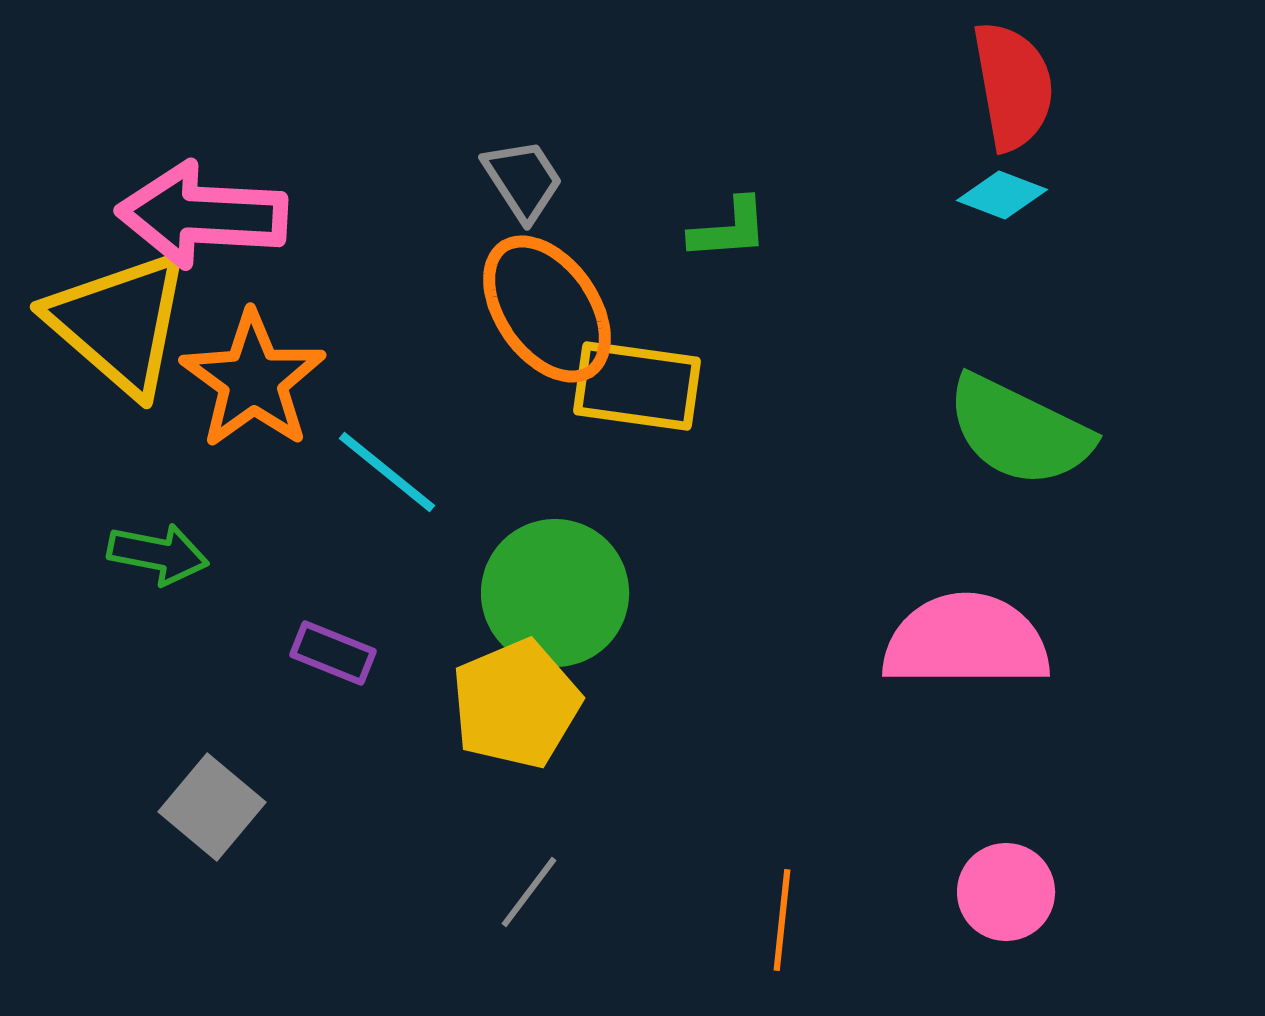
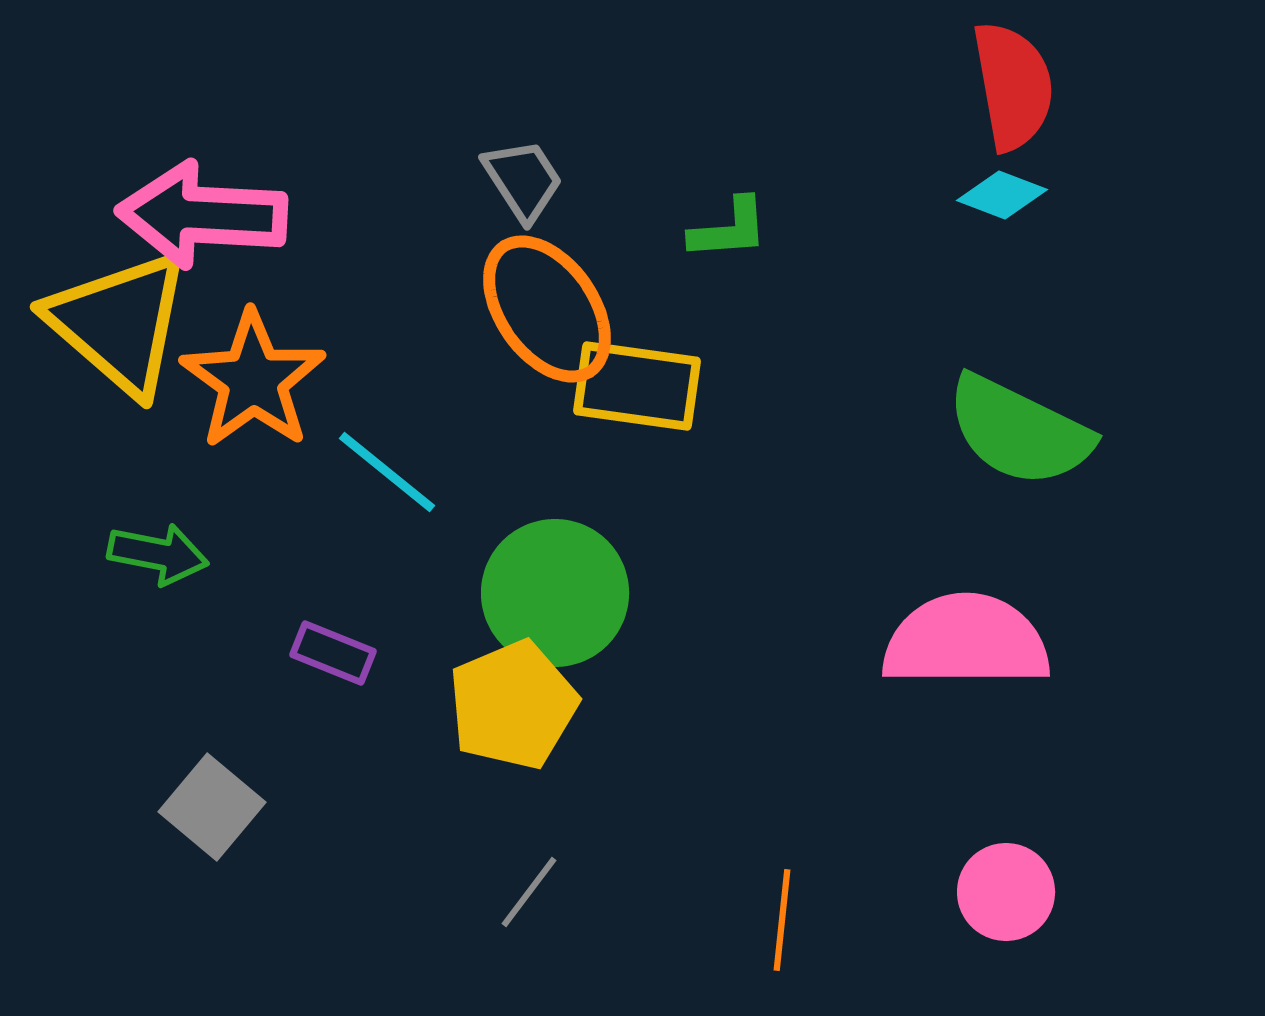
yellow pentagon: moved 3 px left, 1 px down
